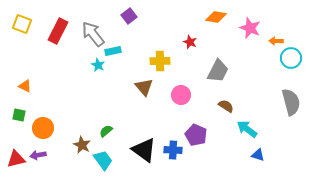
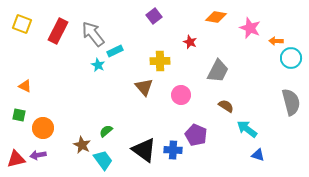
purple square: moved 25 px right
cyan rectangle: moved 2 px right; rotated 14 degrees counterclockwise
